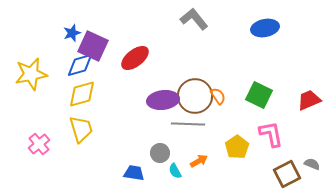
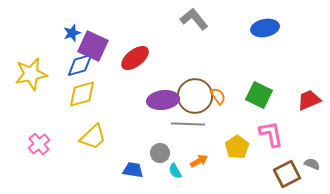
yellow trapezoid: moved 12 px right, 8 px down; rotated 64 degrees clockwise
blue trapezoid: moved 1 px left, 3 px up
